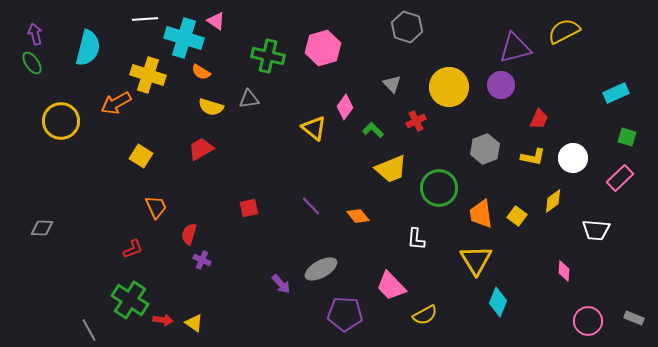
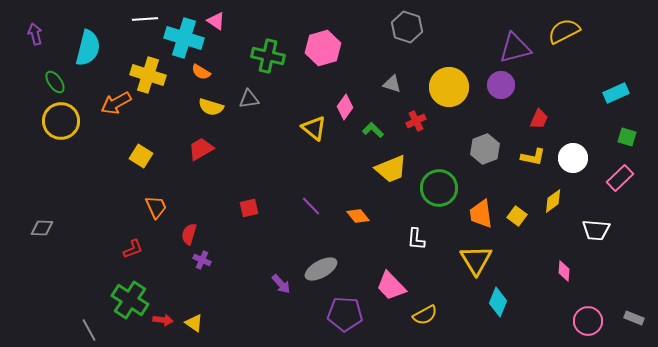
green ellipse at (32, 63): moved 23 px right, 19 px down
gray triangle at (392, 84): rotated 30 degrees counterclockwise
